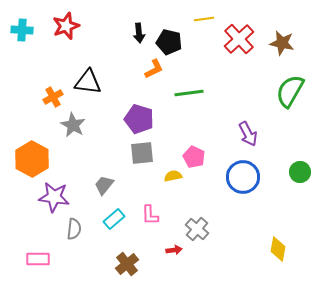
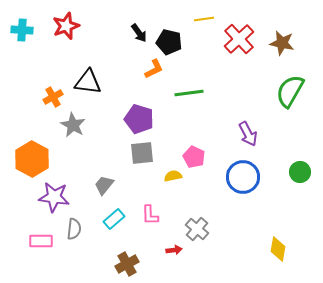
black arrow: rotated 30 degrees counterclockwise
pink rectangle: moved 3 px right, 18 px up
brown cross: rotated 10 degrees clockwise
